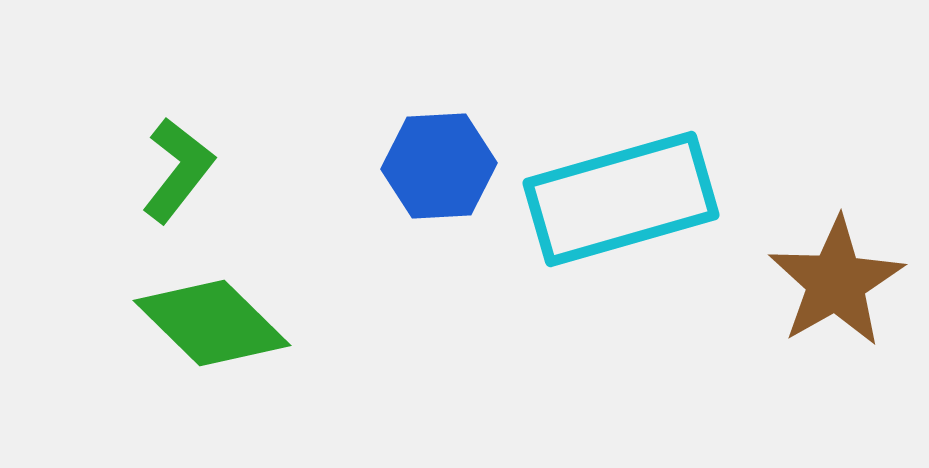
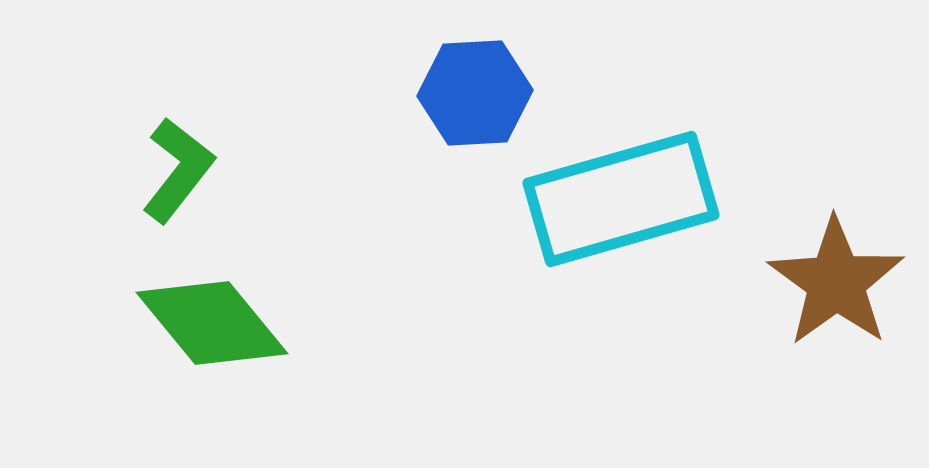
blue hexagon: moved 36 px right, 73 px up
brown star: rotated 6 degrees counterclockwise
green diamond: rotated 6 degrees clockwise
